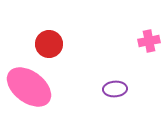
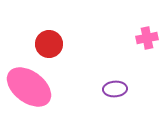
pink cross: moved 2 px left, 3 px up
